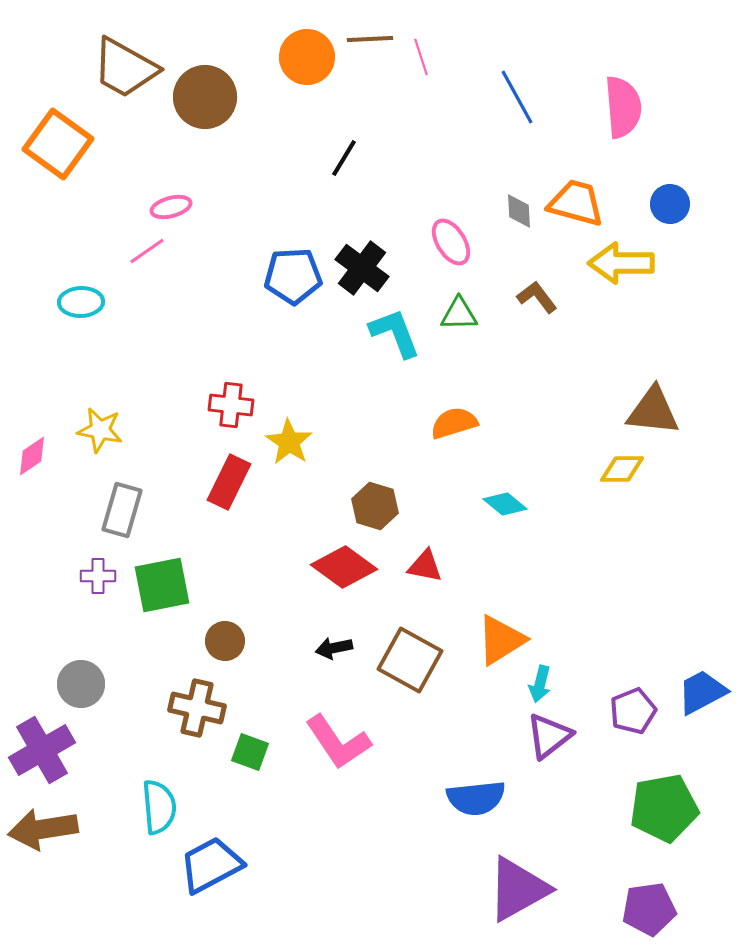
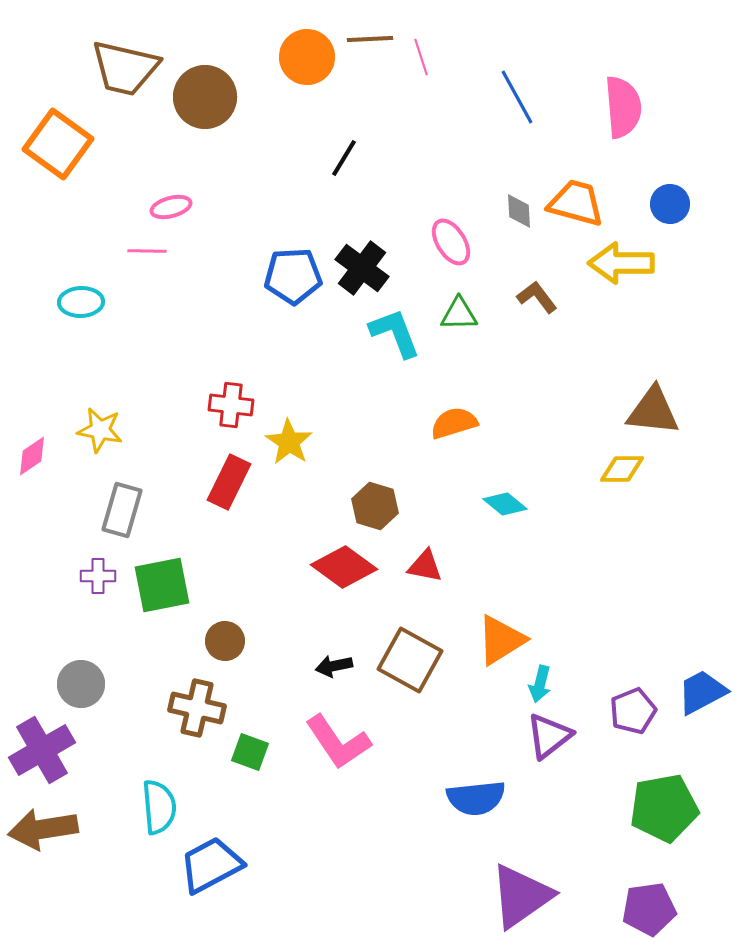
brown trapezoid at (125, 68): rotated 16 degrees counterclockwise
pink line at (147, 251): rotated 36 degrees clockwise
black arrow at (334, 648): moved 18 px down
purple triangle at (518, 889): moved 3 px right, 7 px down; rotated 6 degrees counterclockwise
